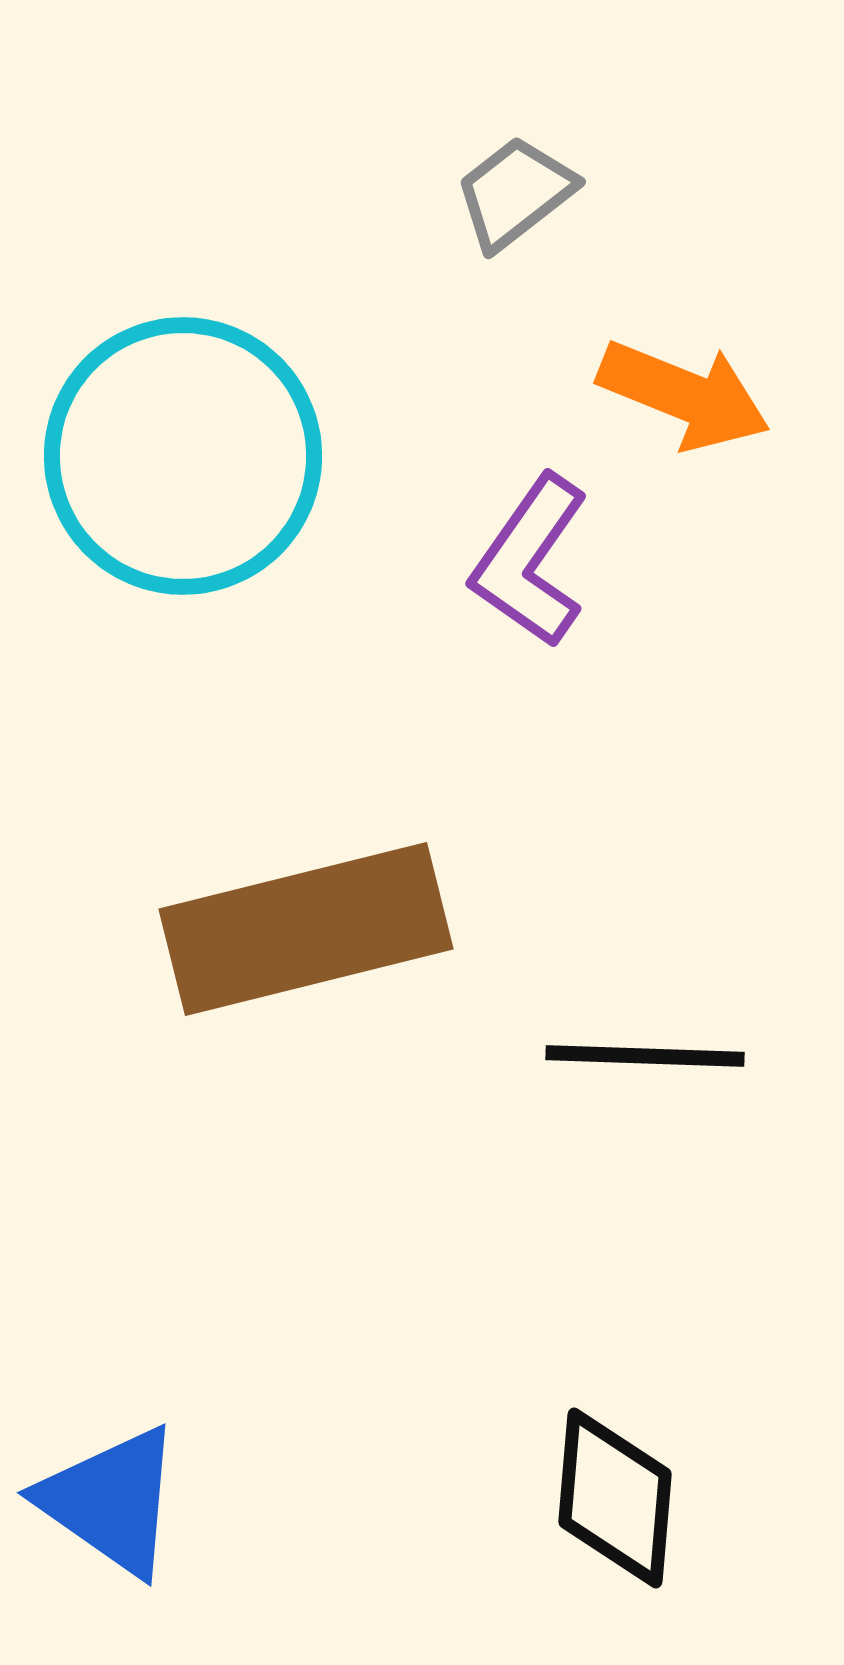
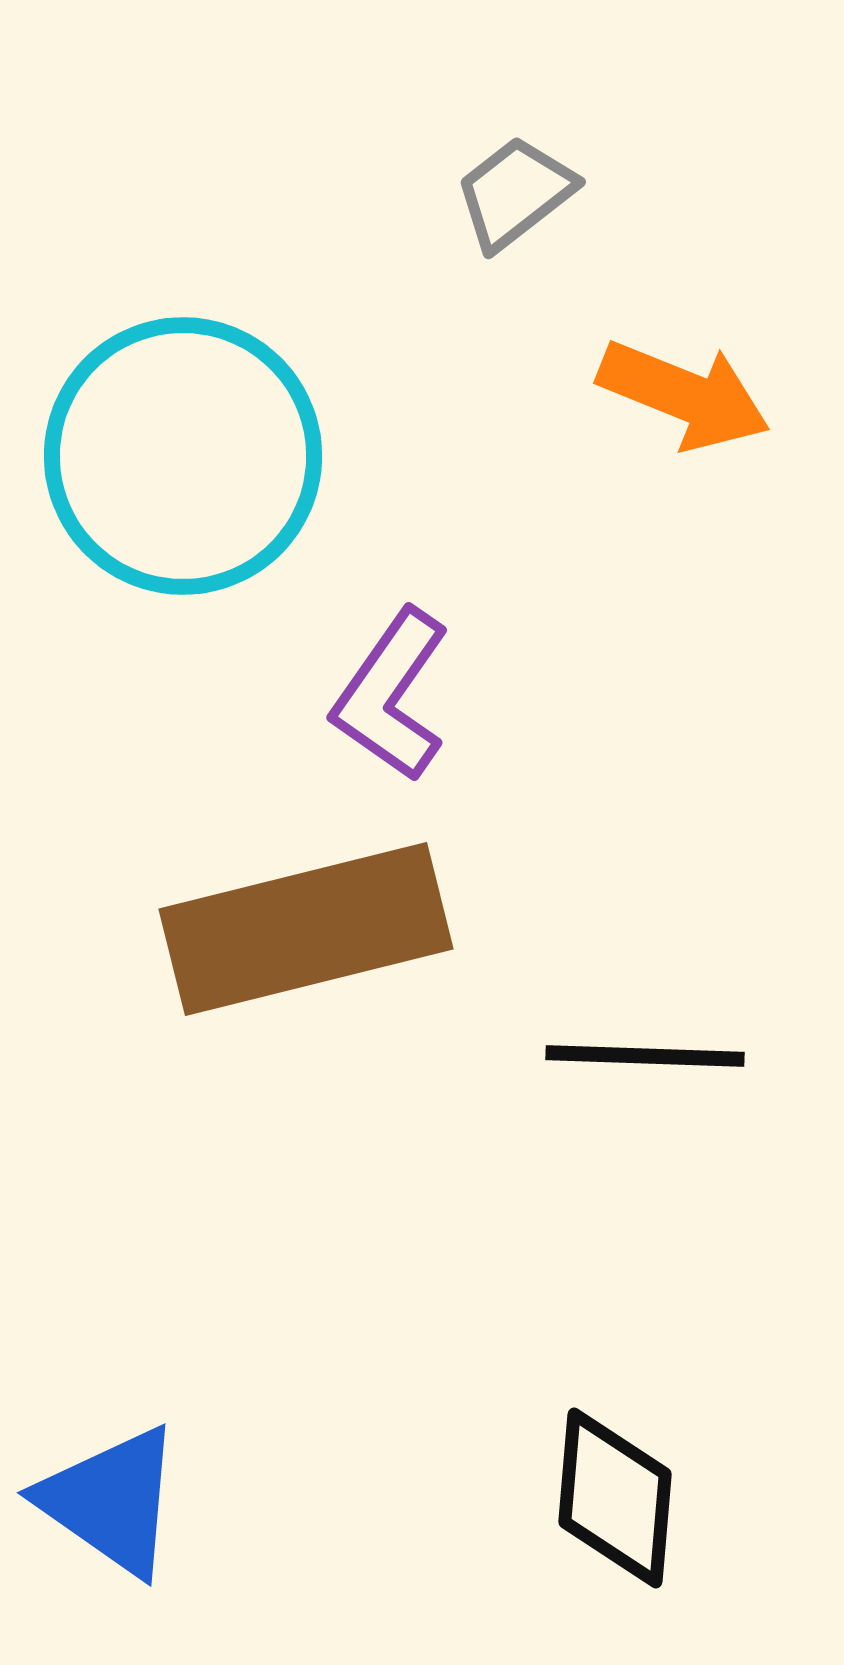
purple L-shape: moved 139 px left, 134 px down
